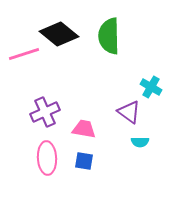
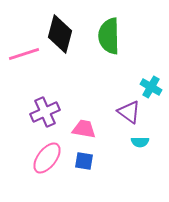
black diamond: moved 1 px right; rotated 66 degrees clockwise
pink ellipse: rotated 40 degrees clockwise
